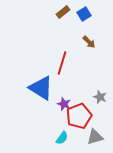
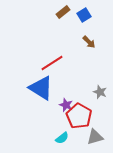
blue square: moved 1 px down
red line: moved 10 px left; rotated 40 degrees clockwise
gray star: moved 5 px up
purple star: moved 2 px right, 1 px down
red pentagon: rotated 20 degrees counterclockwise
cyan semicircle: rotated 16 degrees clockwise
